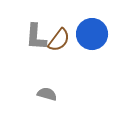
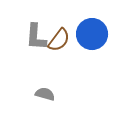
gray semicircle: moved 2 px left
